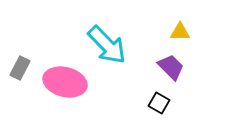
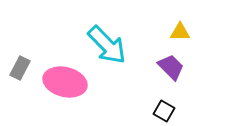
black square: moved 5 px right, 8 px down
